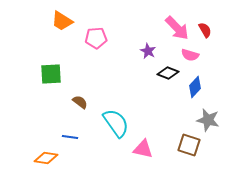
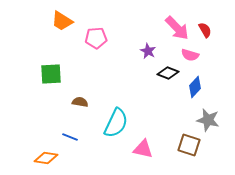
brown semicircle: rotated 28 degrees counterclockwise
cyan semicircle: rotated 60 degrees clockwise
blue line: rotated 14 degrees clockwise
